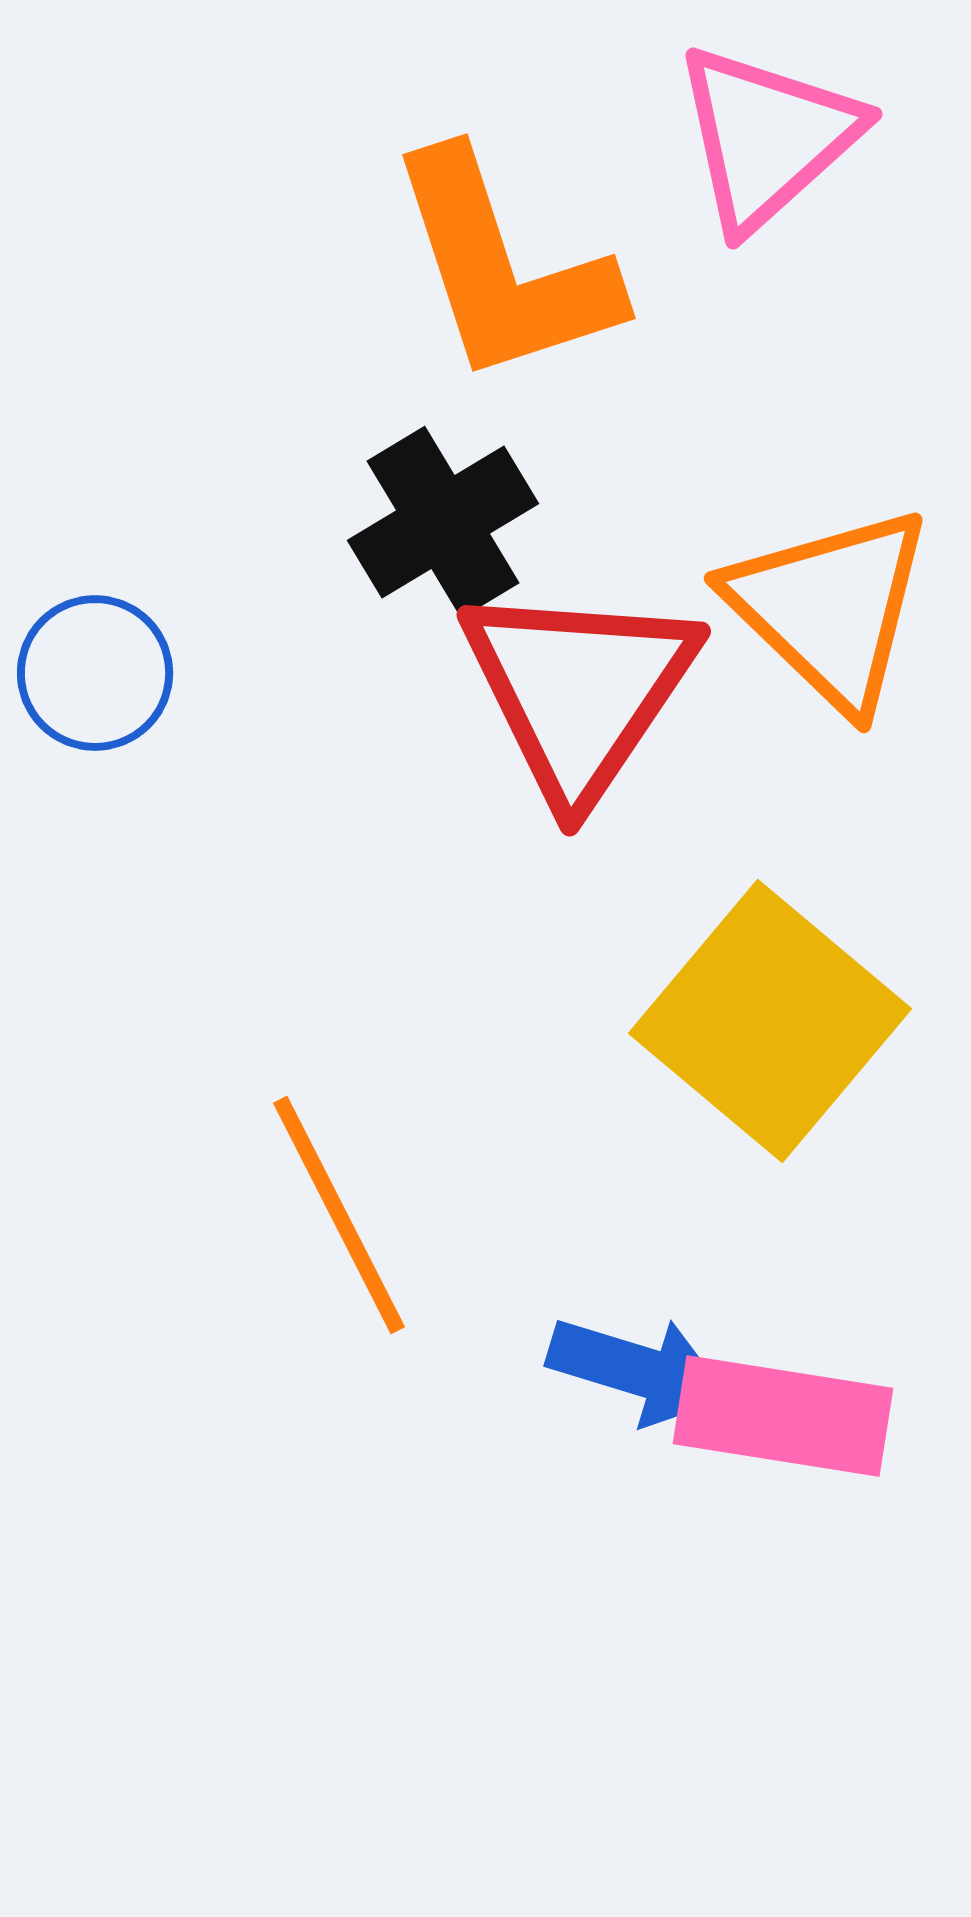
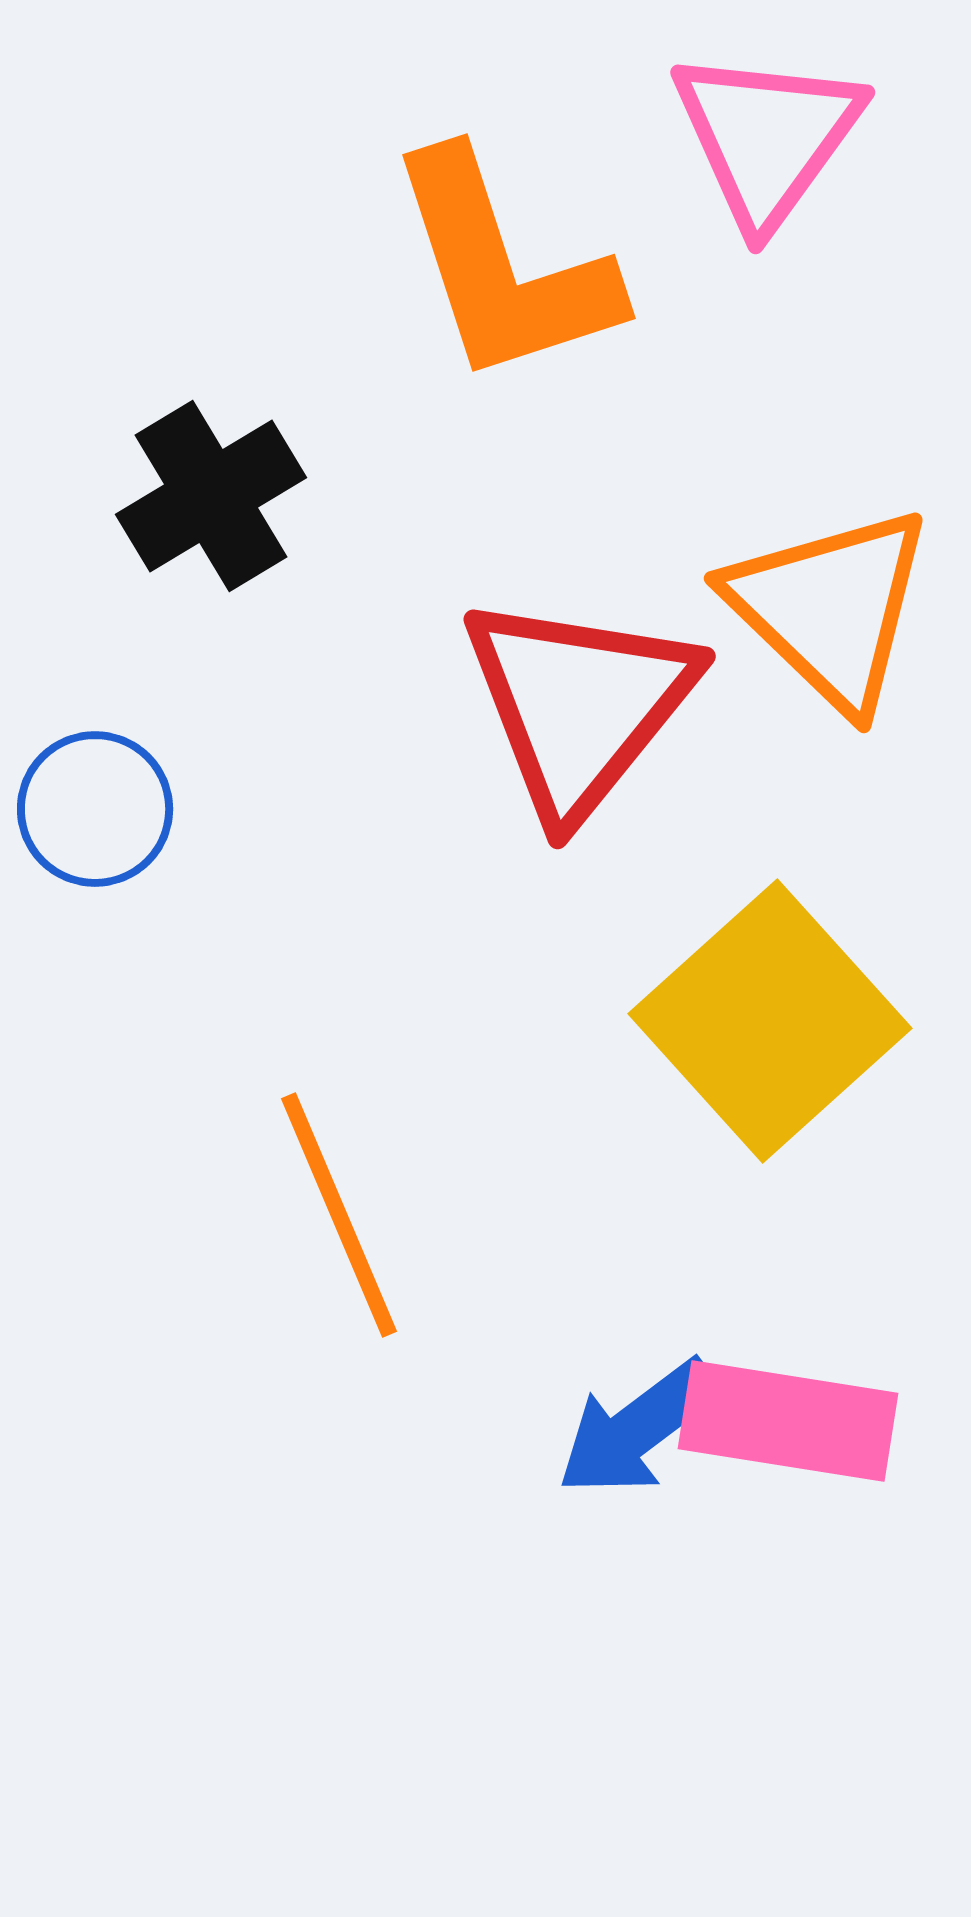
pink triangle: rotated 12 degrees counterclockwise
black cross: moved 232 px left, 26 px up
blue circle: moved 136 px down
red triangle: moved 14 px down; rotated 5 degrees clockwise
yellow square: rotated 8 degrees clockwise
orange line: rotated 4 degrees clockwise
blue arrow: moved 58 px down; rotated 126 degrees clockwise
pink rectangle: moved 5 px right, 5 px down
